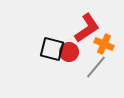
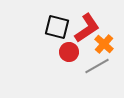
orange cross: rotated 18 degrees clockwise
black square: moved 5 px right, 22 px up
gray line: moved 1 px right, 1 px up; rotated 20 degrees clockwise
